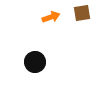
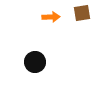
orange arrow: rotated 18 degrees clockwise
